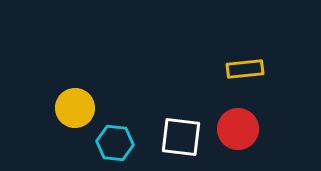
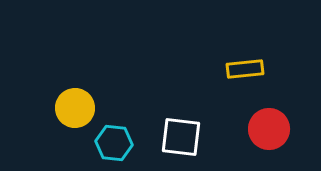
red circle: moved 31 px right
cyan hexagon: moved 1 px left
